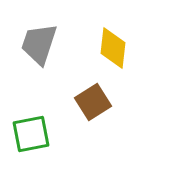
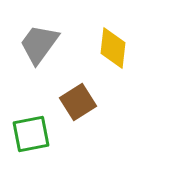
gray trapezoid: rotated 18 degrees clockwise
brown square: moved 15 px left
